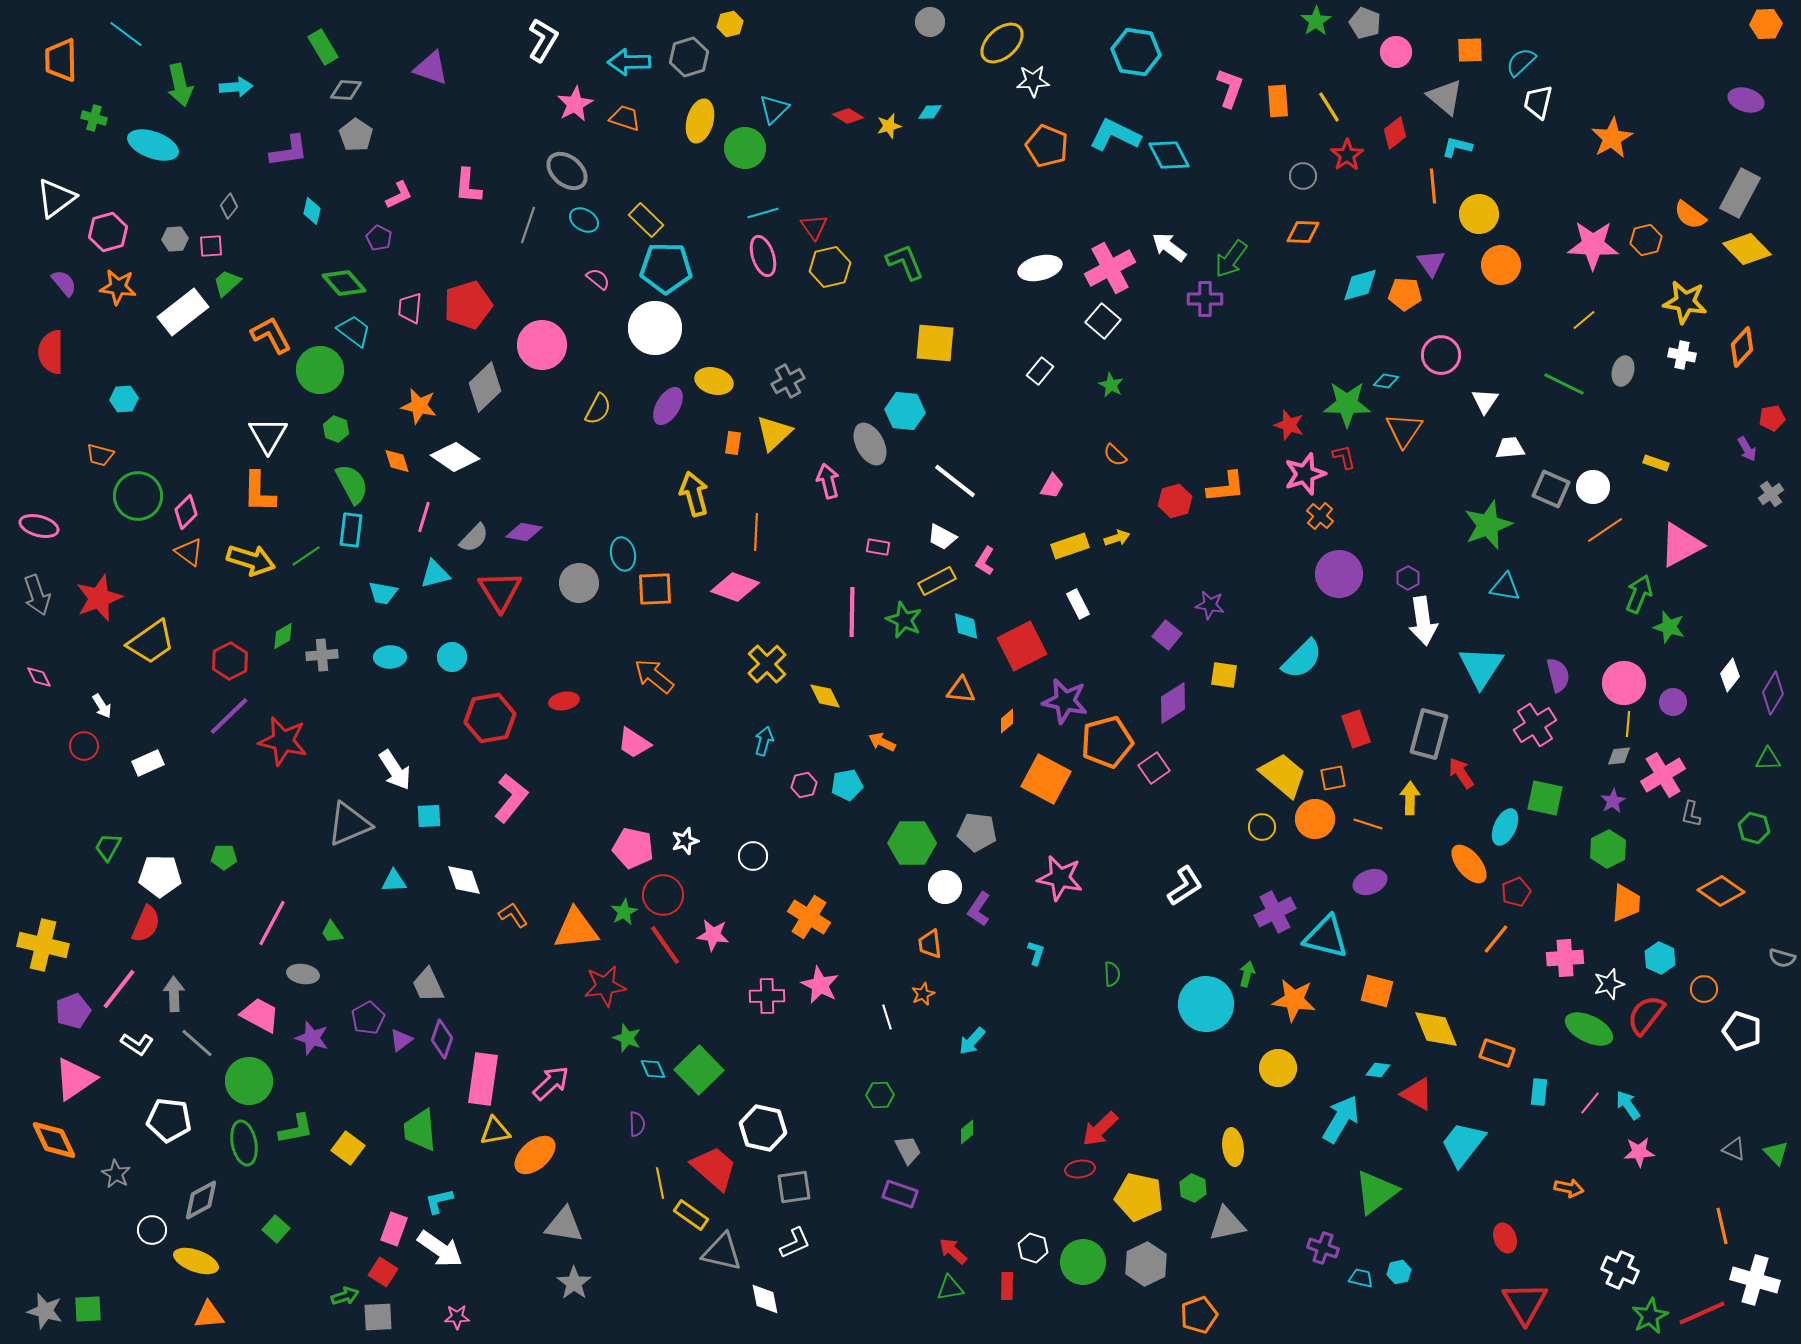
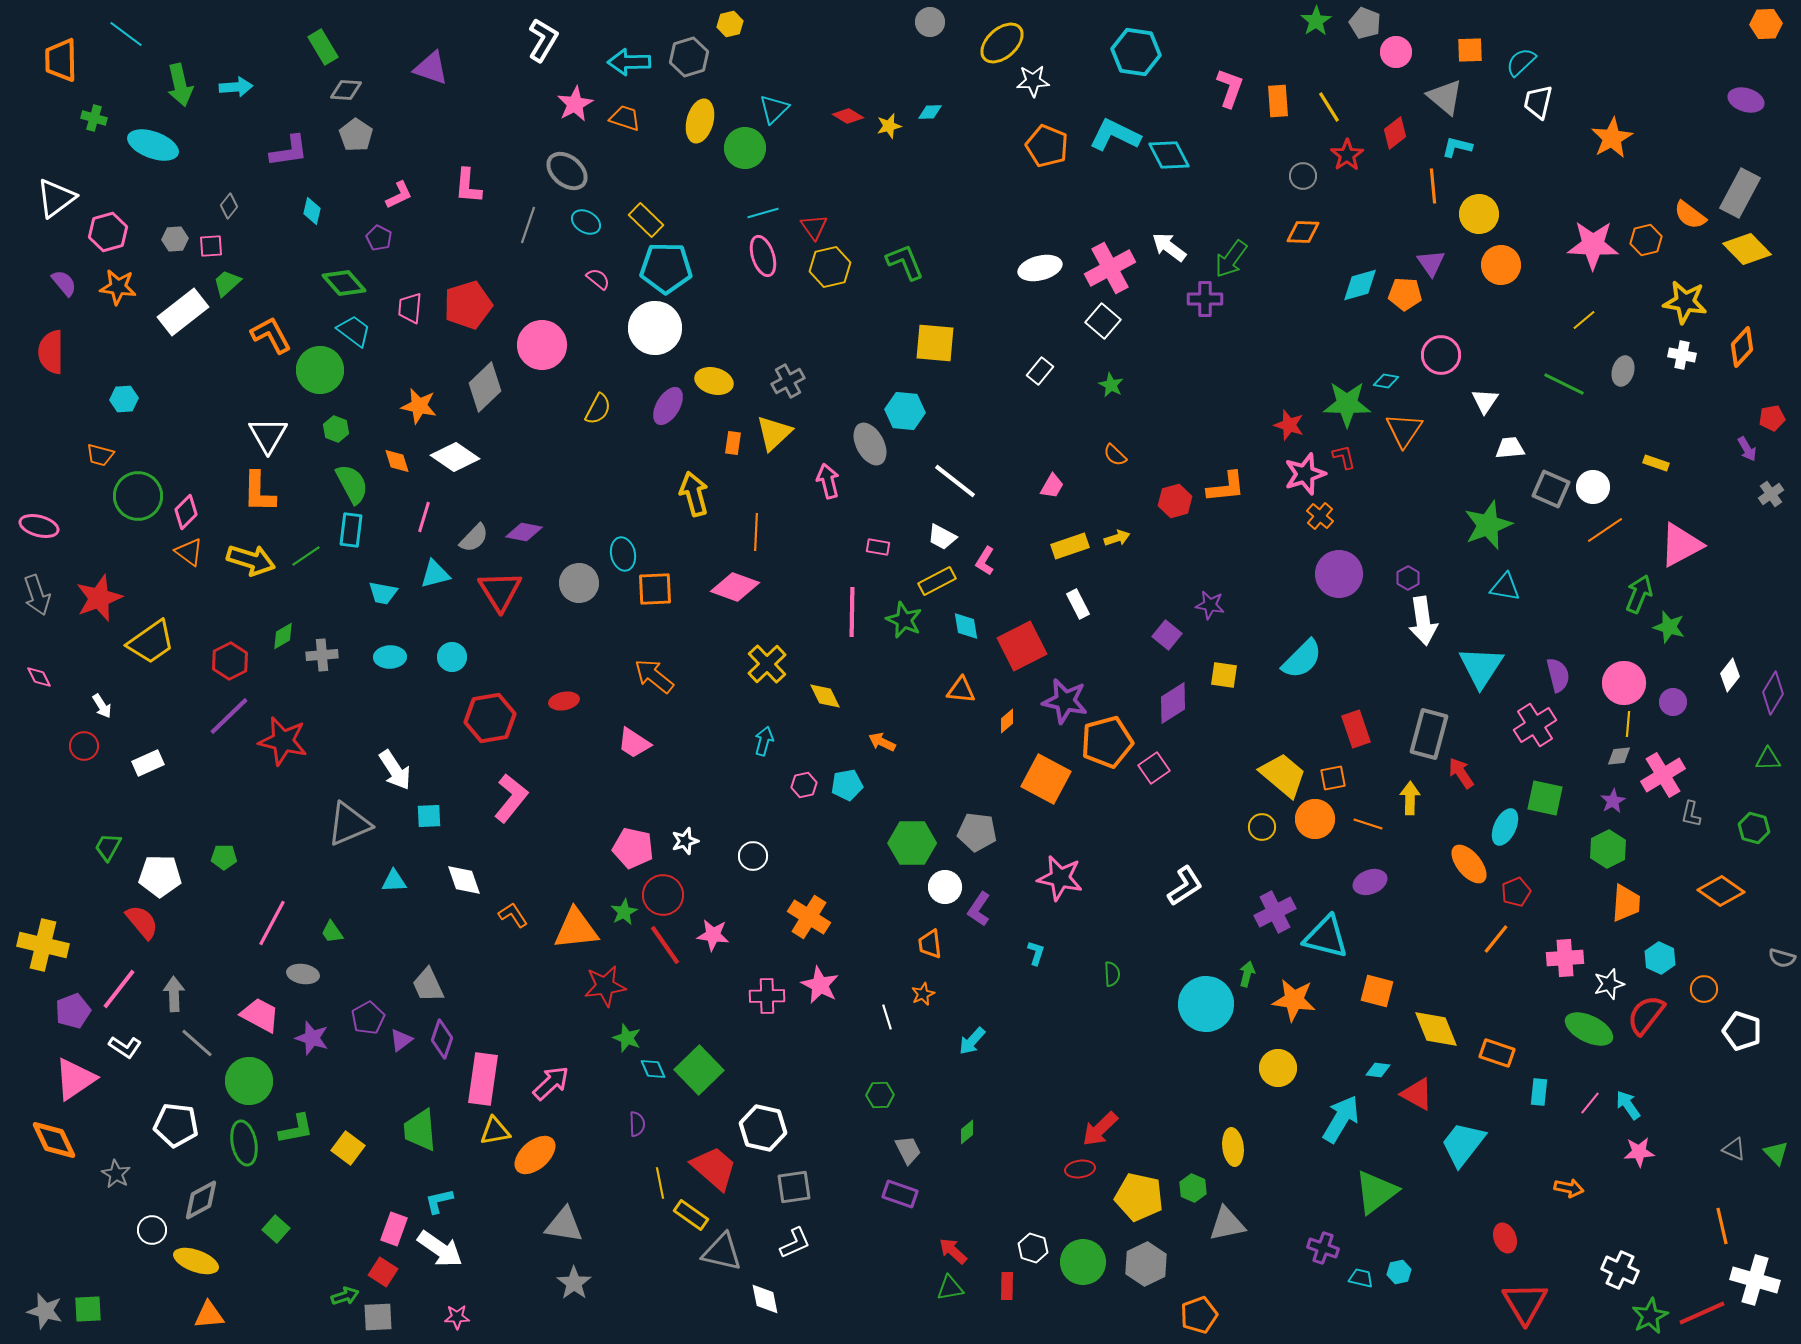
cyan ellipse at (584, 220): moved 2 px right, 2 px down
red semicircle at (146, 924): moved 4 px left, 2 px up; rotated 63 degrees counterclockwise
white L-shape at (137, 1044): moved 12 px left, 3 px down
white pentagon at (169, 1120): moved 7 px right, 5 px down
